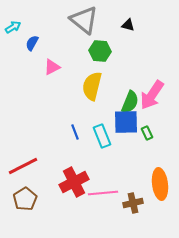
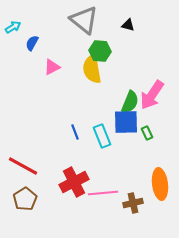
yellow semicircle: moved 17 px up; rotated 24 degrees counterclockwise
red line: rotated 56 degrees clockwise
